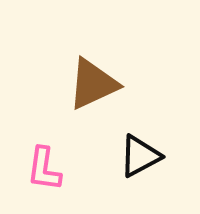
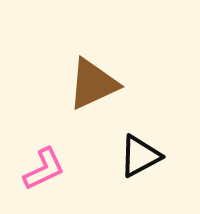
pink L-shape: rotated 123 degrees counterclockwise
